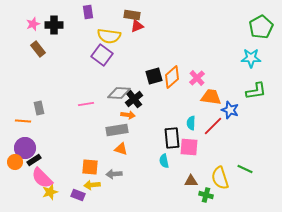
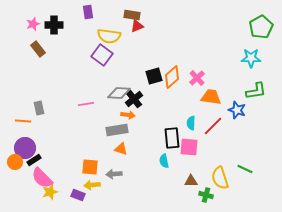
blue star at (230, 110): moved 7 px right
